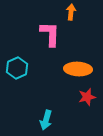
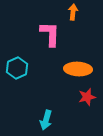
orange arrow: moved 2 px right
